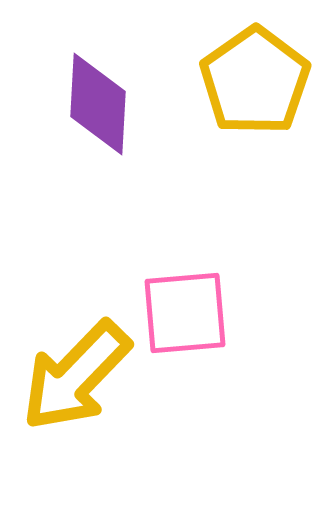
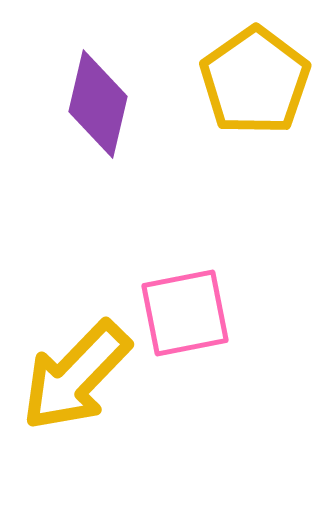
purple diamond: rotated 10 degrees clockwise
pink square: rotated 6 degrees counterclockwise
